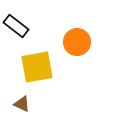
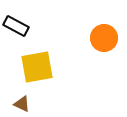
black rectangle: rotated 10 degrees counterclockwise
orange circle: moved 27 px right, 4 px up
